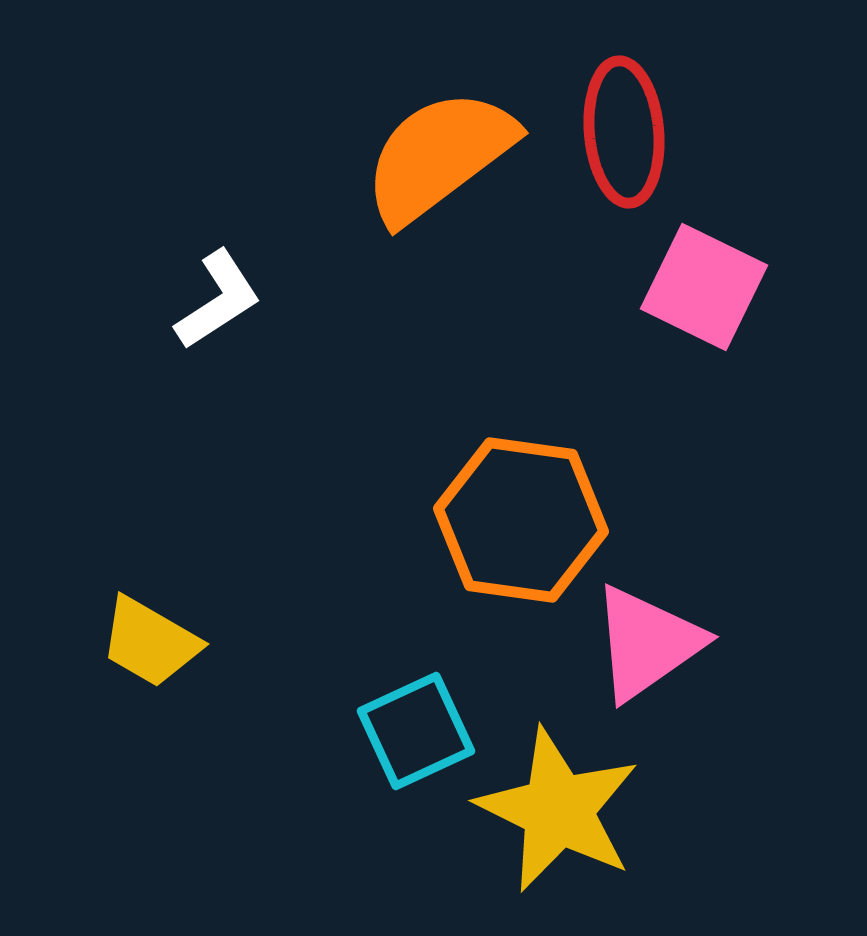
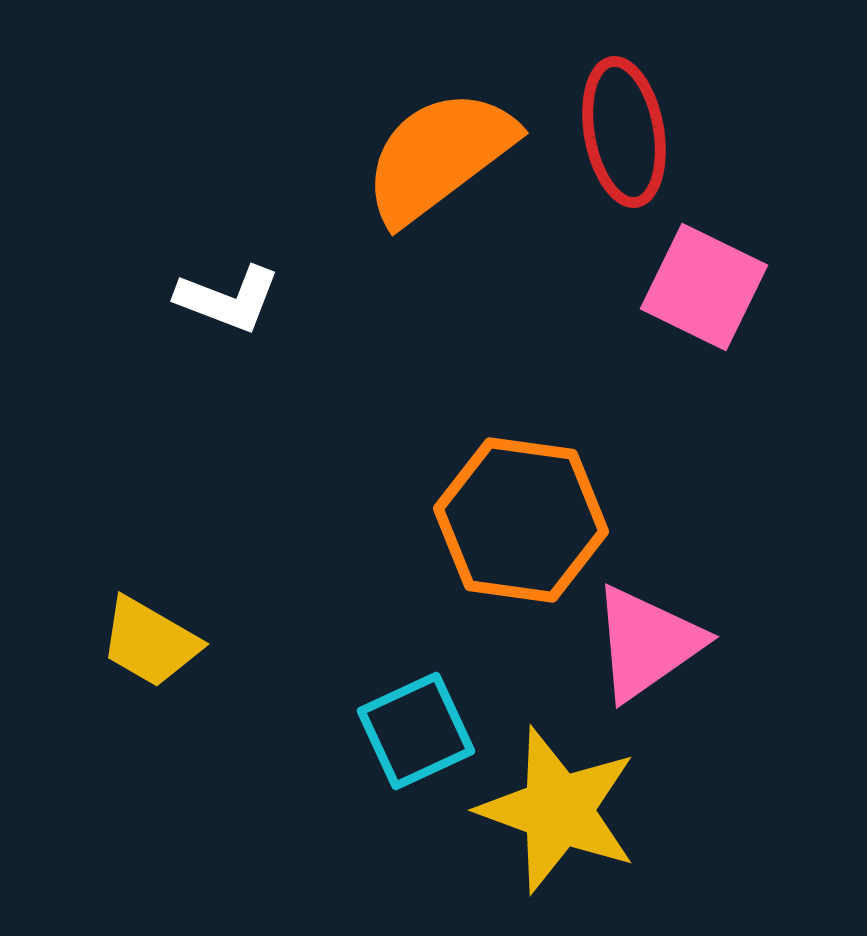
red ellipse: rotated 5 degrees counterclockwise
white L-shape: moved 10 px right, 1 px up; rotated 54 degrees clockwise
yellow star: rotated 6 degrees counterclockwise
